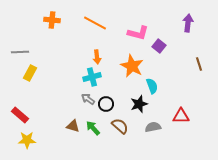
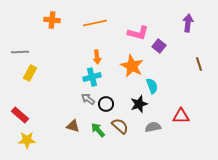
orange line: rotated 40 degrees counterclockwise
green arrow: moved 5 px right, 2 px down
